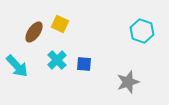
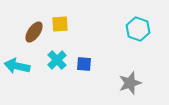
yellow square: rotated 30 degrees counterclockwise
cyan hexagon: moved 4 px left, 2 px up
cyan arrow: rotated 145 degrees clockwise
gray star: moved 2 px right, 1 px down
